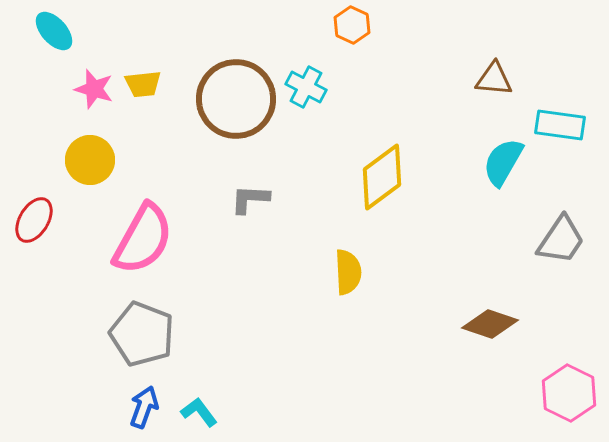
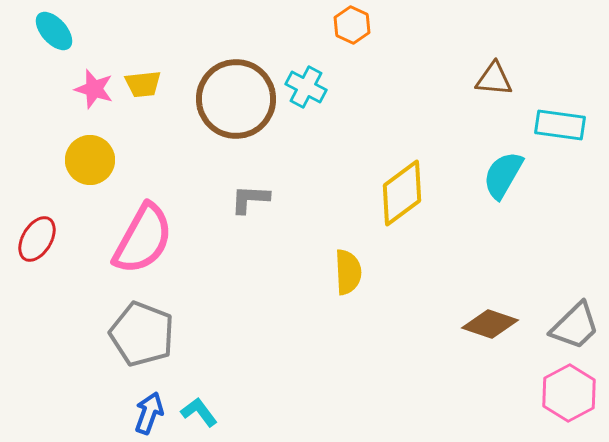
cyan semicircle: moved 13 px down
yellow diamond: moved 20 px right, 16 px down
red ellipse: moved 3 px right, 19 px down
gray trapezoid: moved 14 px right, 86 px down; rotated 12 degrees clockwise
pink hexagon: rotated 6 degrees clockwise
blue arrow: moved 5 px right, 6 px down
